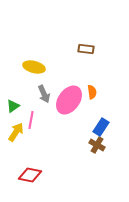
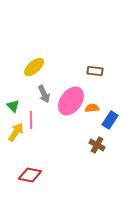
brown rectangle: moved 9 px right, 22 px down
yellow ellipse: rotated 55 degrees counterclockwise
orange semicircle: moved 16 px down; rotated 88 degrees counterclockwise
pink ellipse: moved 2 px right, 1 px down
green triangle: rotated 40 degrees counterclockwise
pink line: rotated 12 degrees counterclockwise
blue rectangle: moved 9 px right, 7 px up
